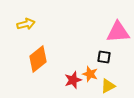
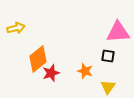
yellow arrow: moved 10 px left, 4 px down
black square: moved 4 px right, 1 px up
orange star: moved 5 px left, 3 px up
red star: moved 22 px left, 7 px up
yellow triangle: moved 1 px down; rotated 28 degrees counterclockwise
